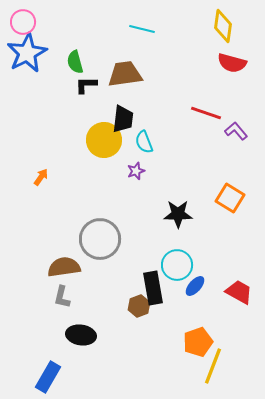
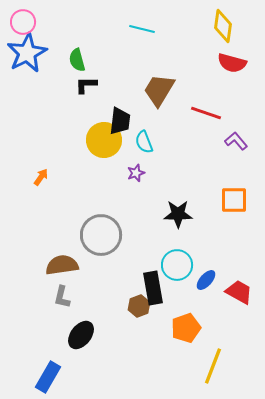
green semicircle: moved 2 px right, 2 px up
brown trapezoid: moved 34 px right, 16 px down; rotated 51 degrees counterclockwise
black trapezoid: moved 3 px left, 2 px down
purple L-shape: moved 10 px down
purple star: moved 2 px down
orange square: moved 4 px right, 2 px down; rotated 32 degrees counterclockwise
gray circle: moved 1 px right, 4 px up
brown semicircle: moved 2 px left, 2 px up
blue ellipse: moved 11 px right, 6 px up
black ellipse: rotated 60 degrees counterclockwise
orange pentagon: moved 12 px left, 14 px up
